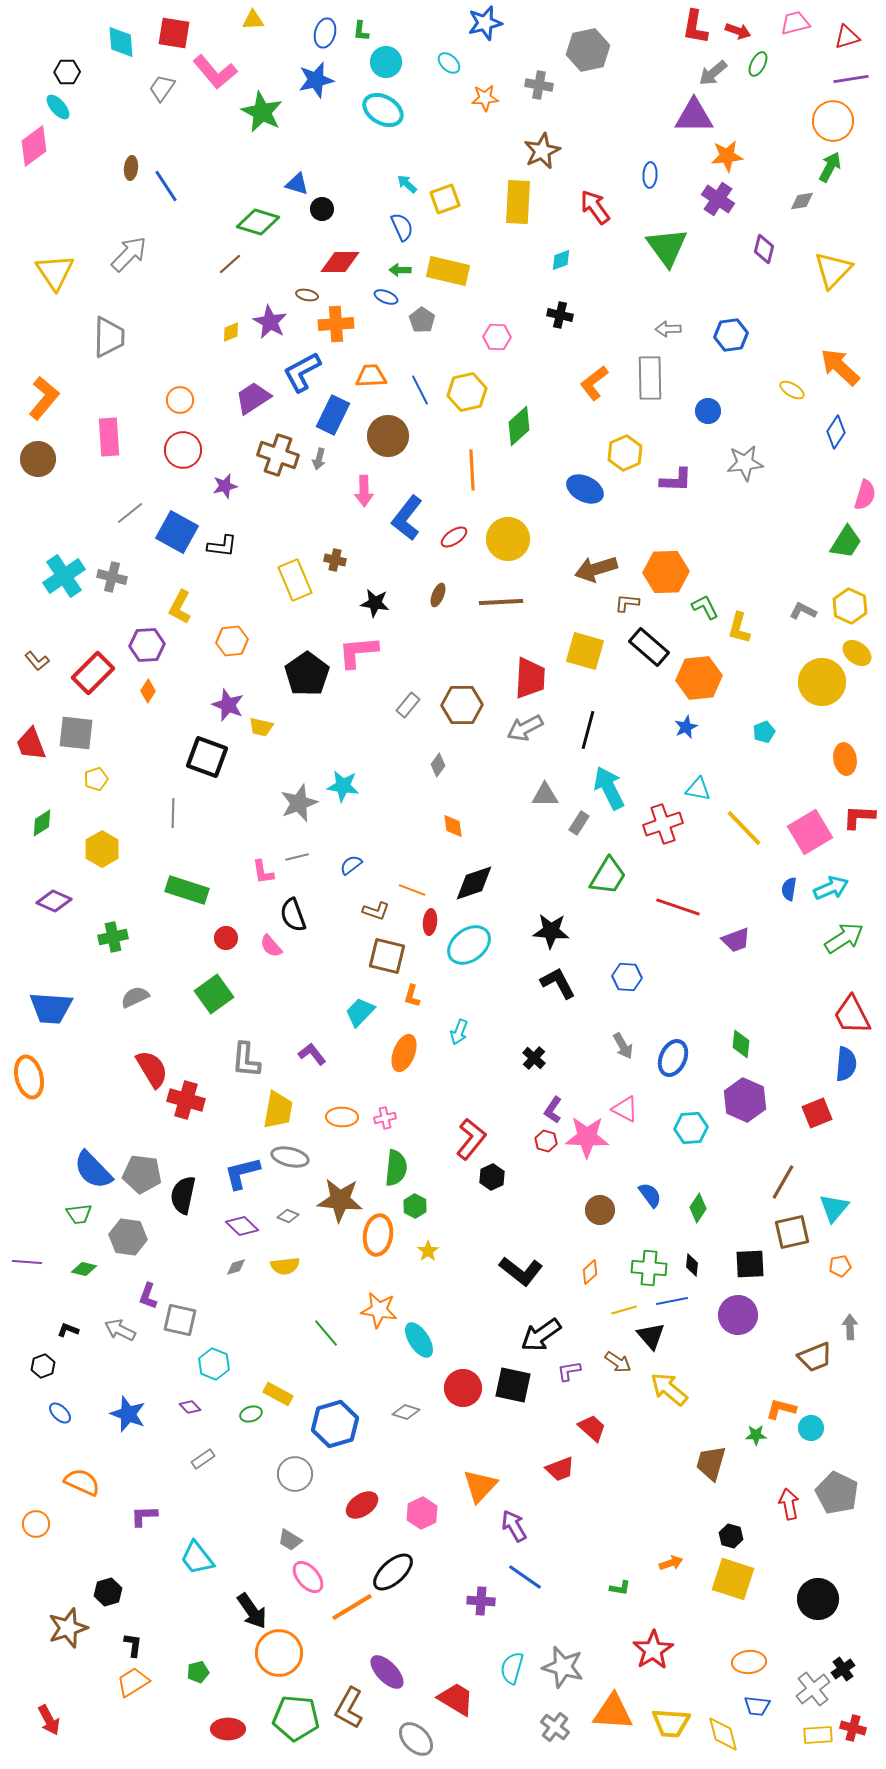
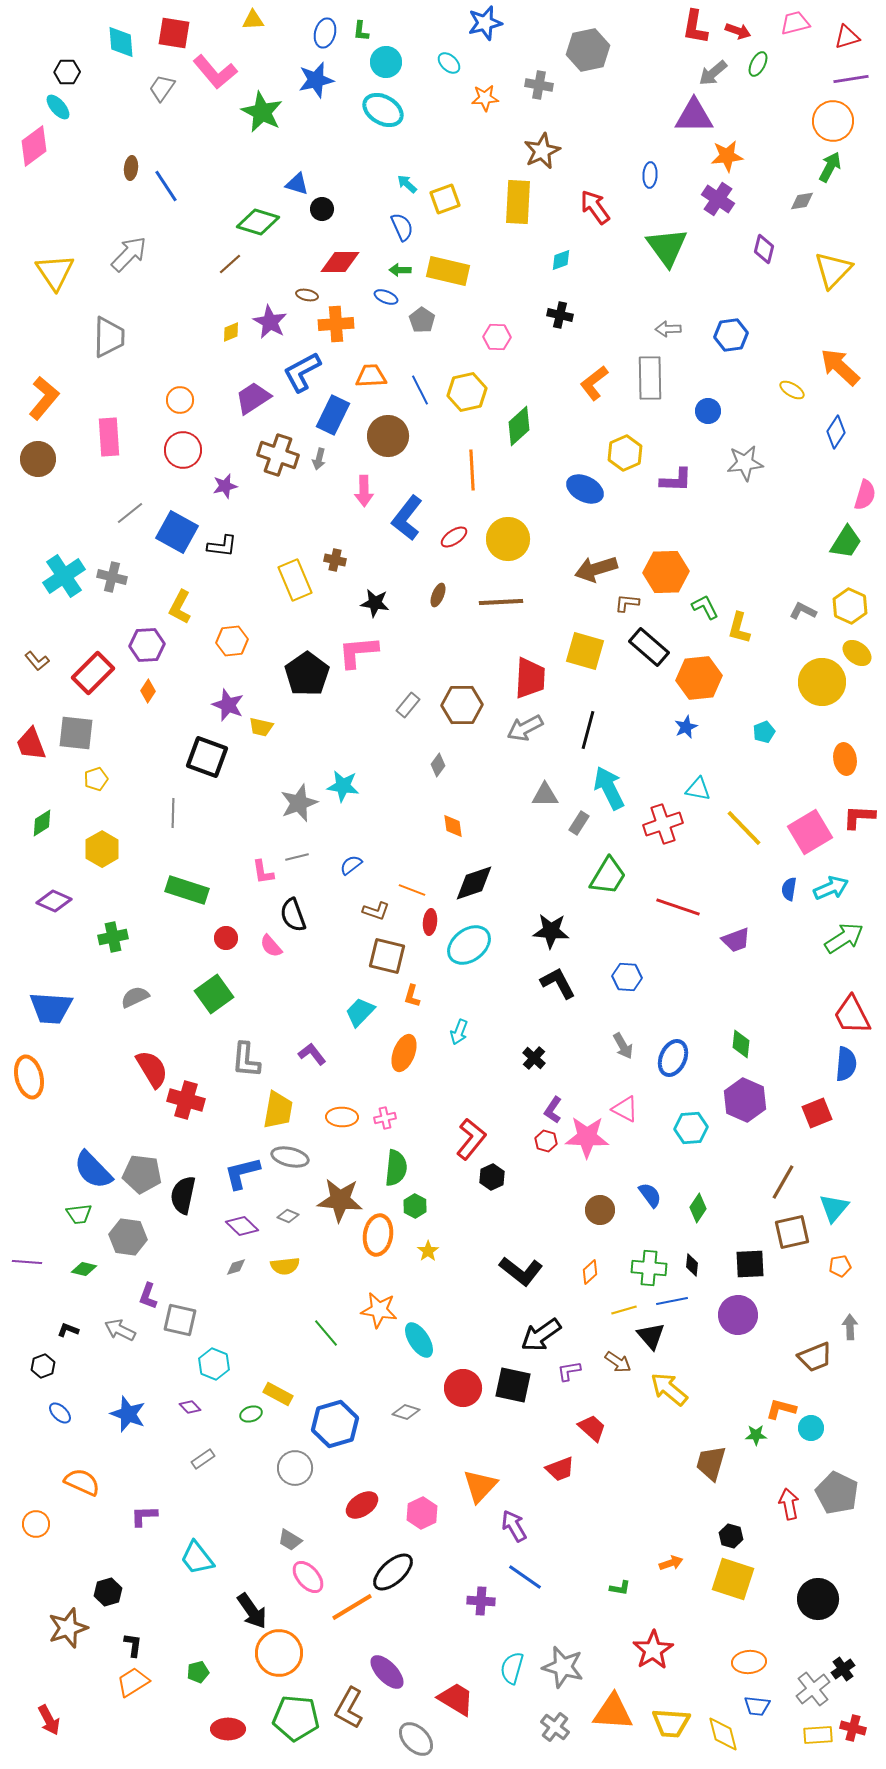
gray circle at (295, 1474): moved 6 px up
